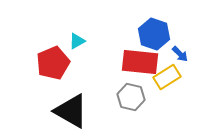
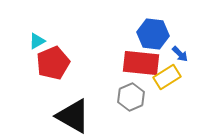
blue hexagon: moved 1 px left; rotated 12 degrees counterclockwise
cyan triangle: moved 40 px left
red rectangle: moved 1 px right, 1 px down
gray hexagon: rotated 24 degrees clockwise
black triangle: moved 2 px right, 5 px down
